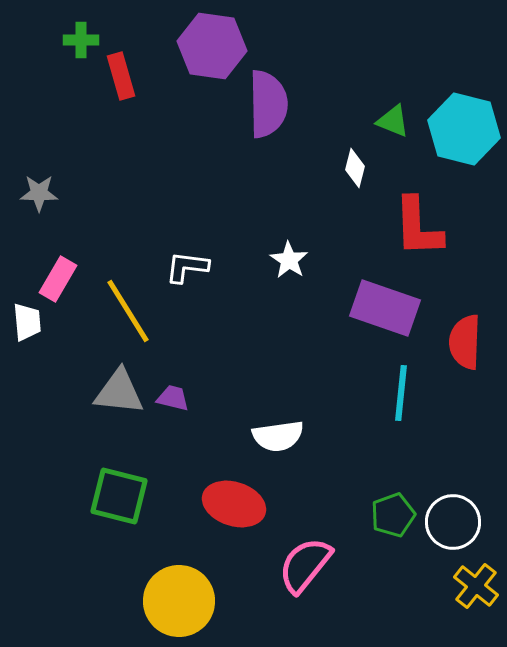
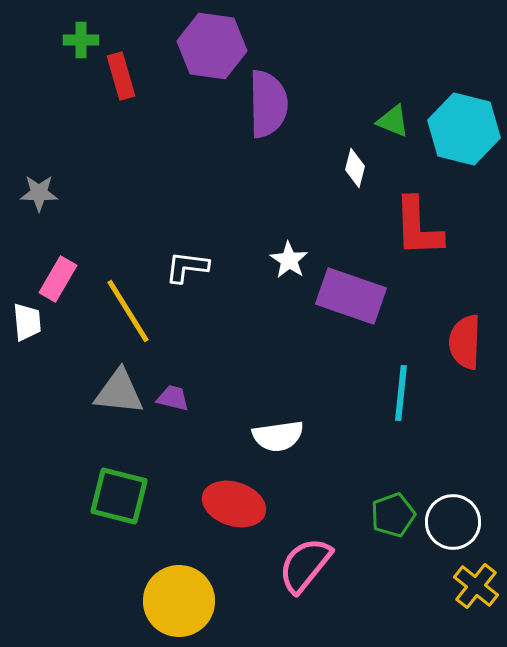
purple rectangle: moved 34 px left, 12 px up
